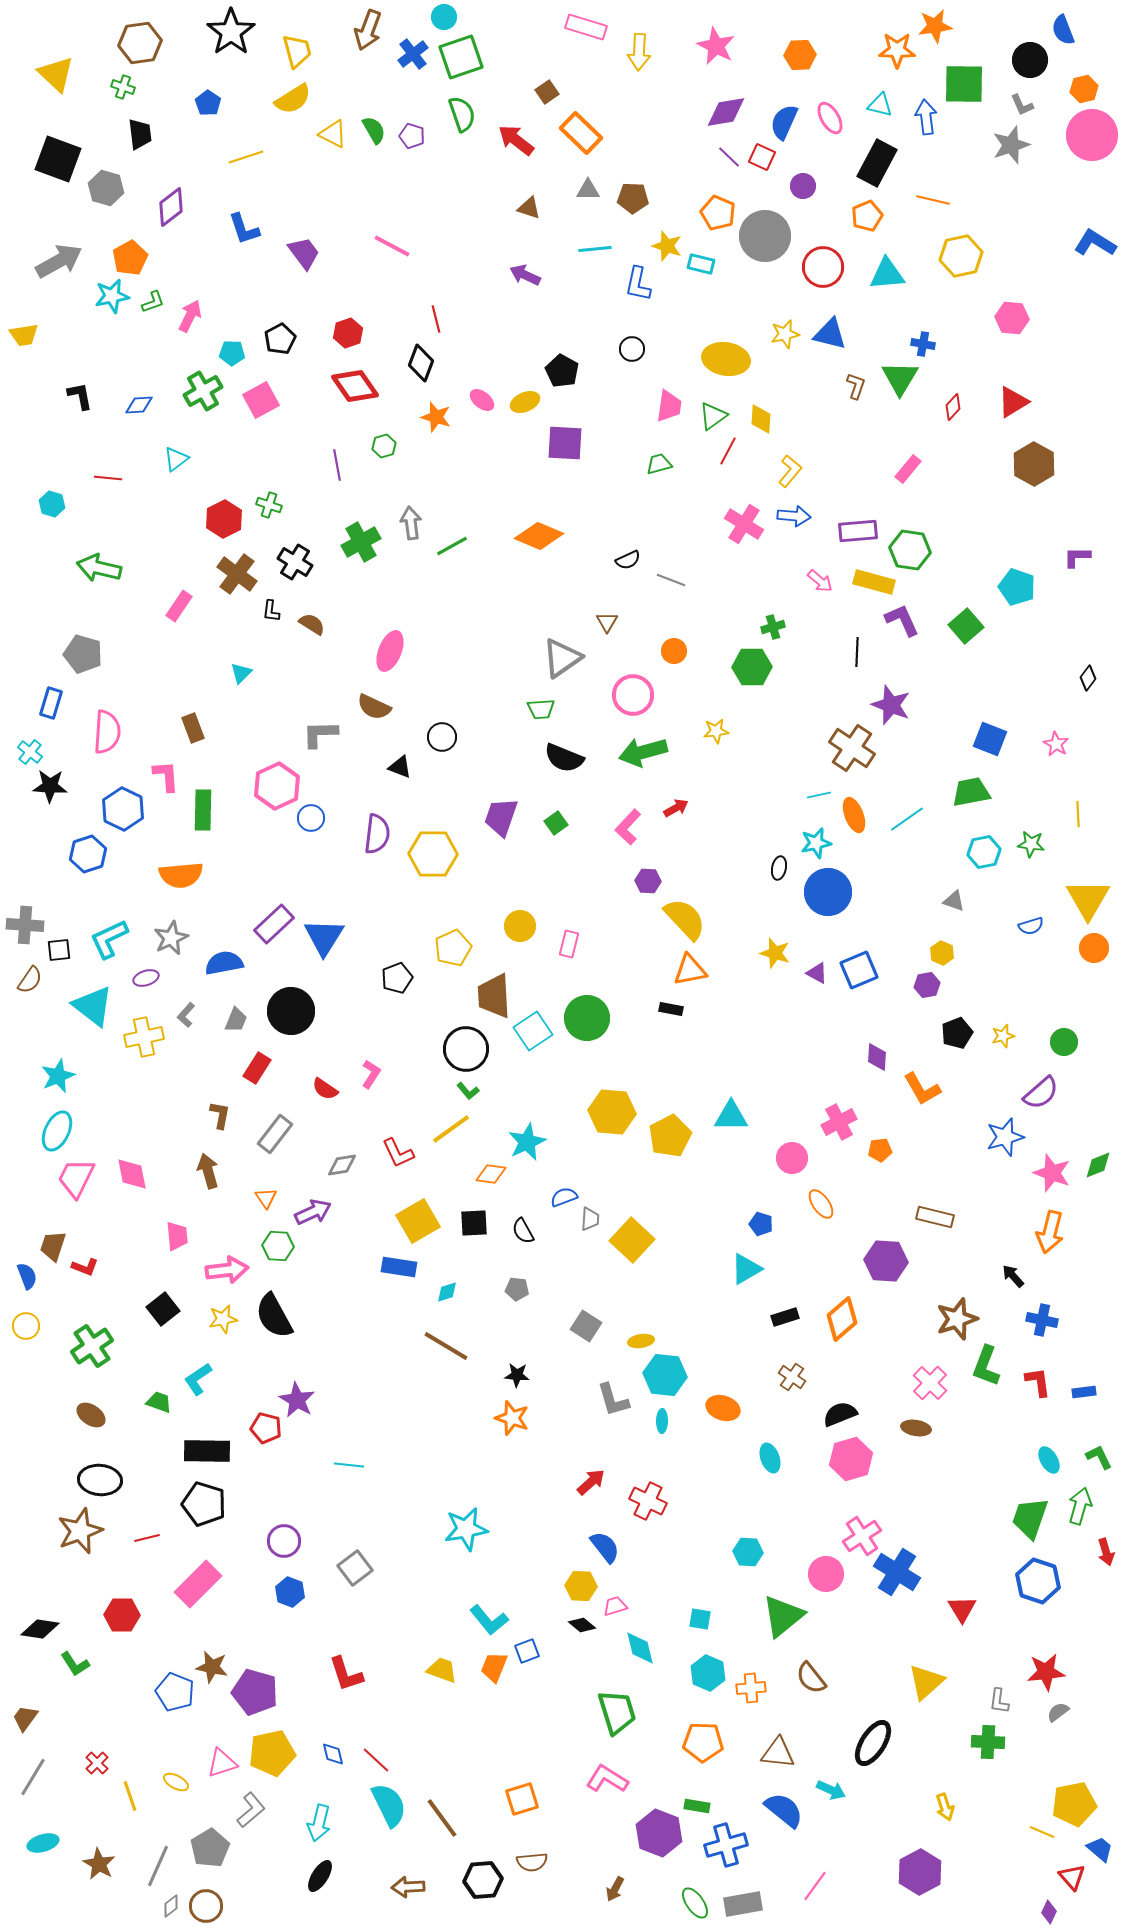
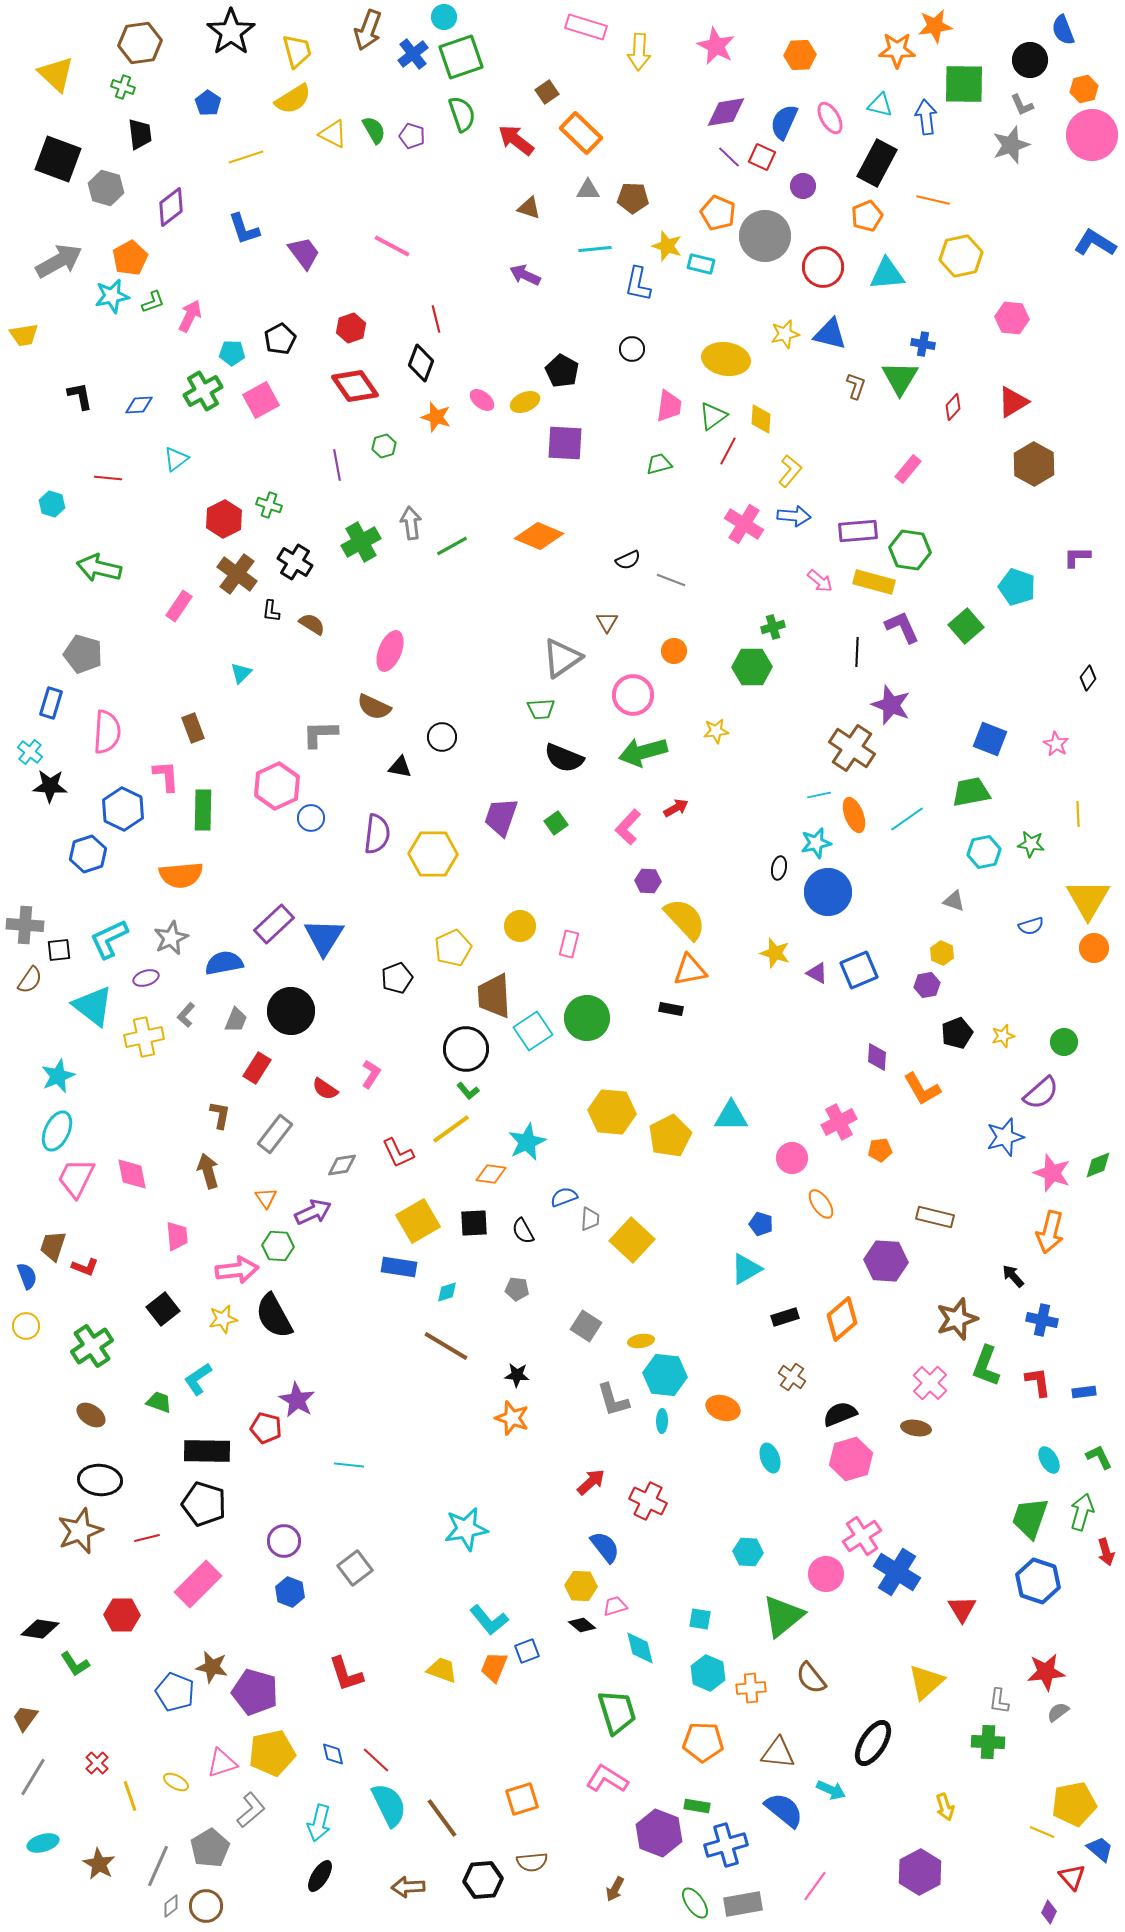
red hexagon at (348, 333): moved 3 px right, 5 px up
purple L-shape at (902, 620): moved 7 px down
black triangle at (400, 767): rotated 10 degrees counterclockwise
pink arrow at (227, 1270): moved 10 px right
green arrow at (1080, 1506): moved 2 px right, 6 px down
